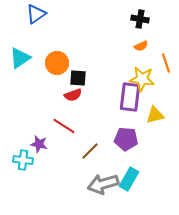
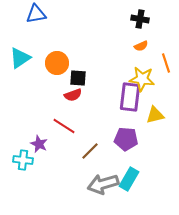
blue triangle: rotated 25 degrees clockwise
purple star: rotated 12 degrees clockwise
